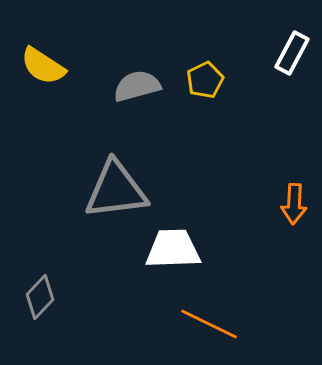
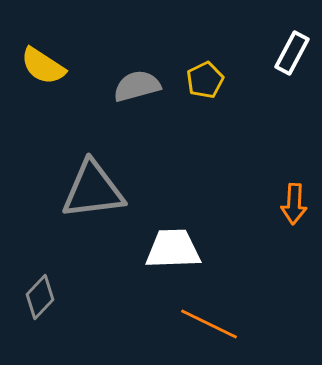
gray triangle: moved 23 px left
